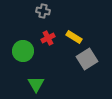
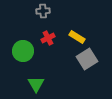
gray cross: rotated 16 degrees counterclockwise
yellow rectangle: moved 3 px right
